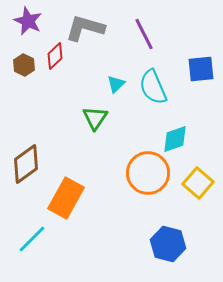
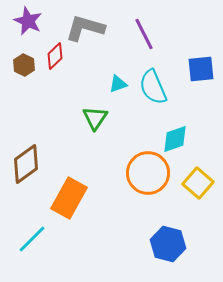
cyan triangle: moved 2 px right; rotated 24 degrees clockwise
orange rectangle: moved 3 px right
